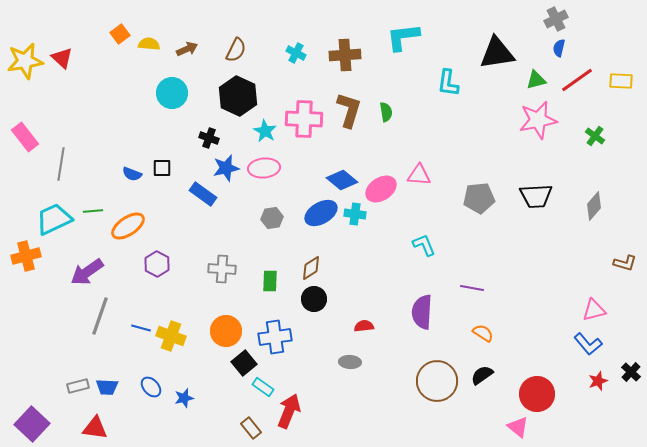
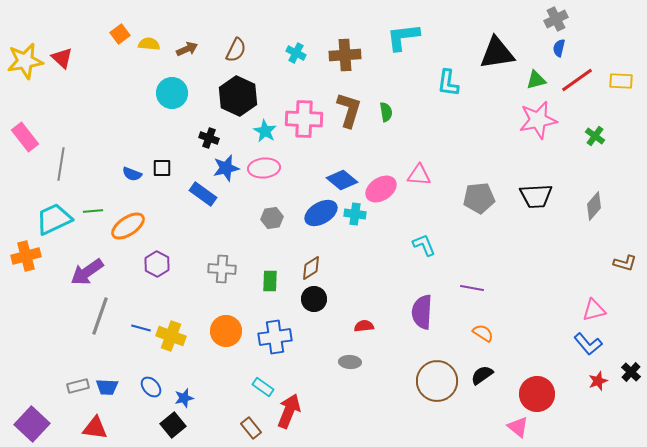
black square at (244, 363): moved 71 px left, 62 px down
